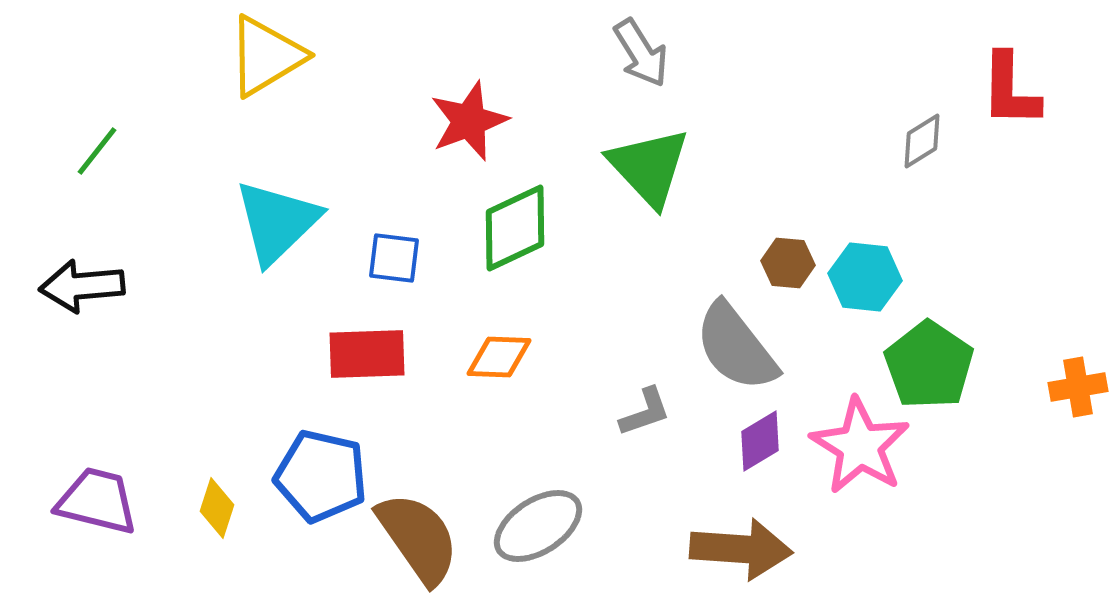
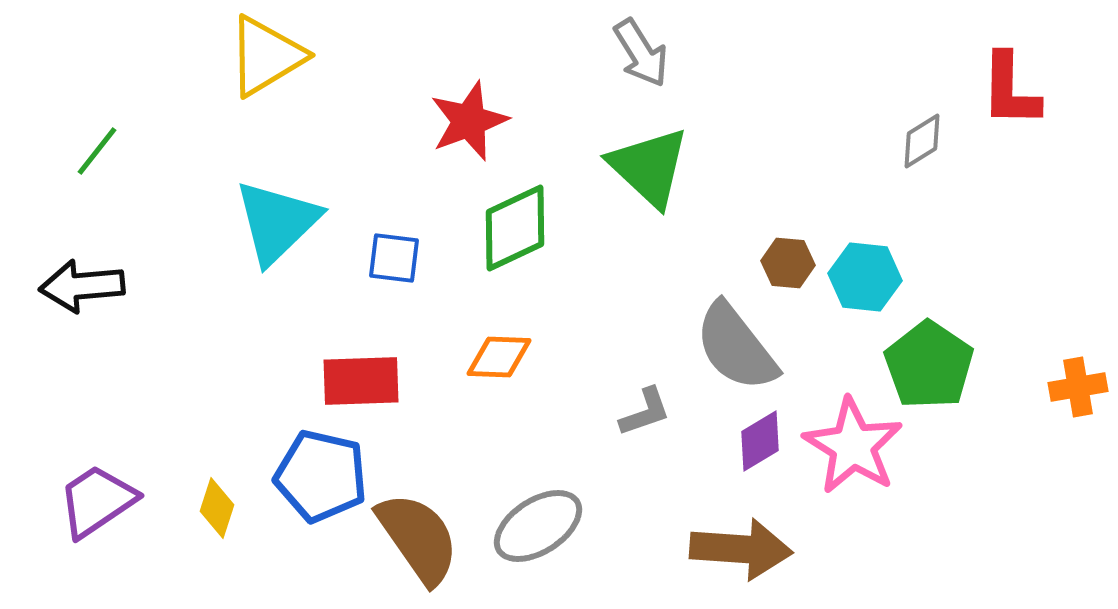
green triangle: rotated 4 degrees counterclockwise
red rectangle: moved 6 px left, 27 px down
pink star: moved 7 px left
purple trapezoid: rotated 48 degrees counterclockwise
